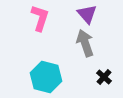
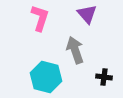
gray arrow: moved 10 px left, 7 px down
black cross: rotated 35 degrees counterclockwise
